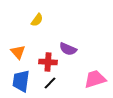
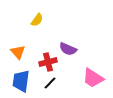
red cross: rotated 18 degrees counterclockwise
pink trapezoid: moved 2 px left, 1 px up; rotated 130 degrees counterclockwise
